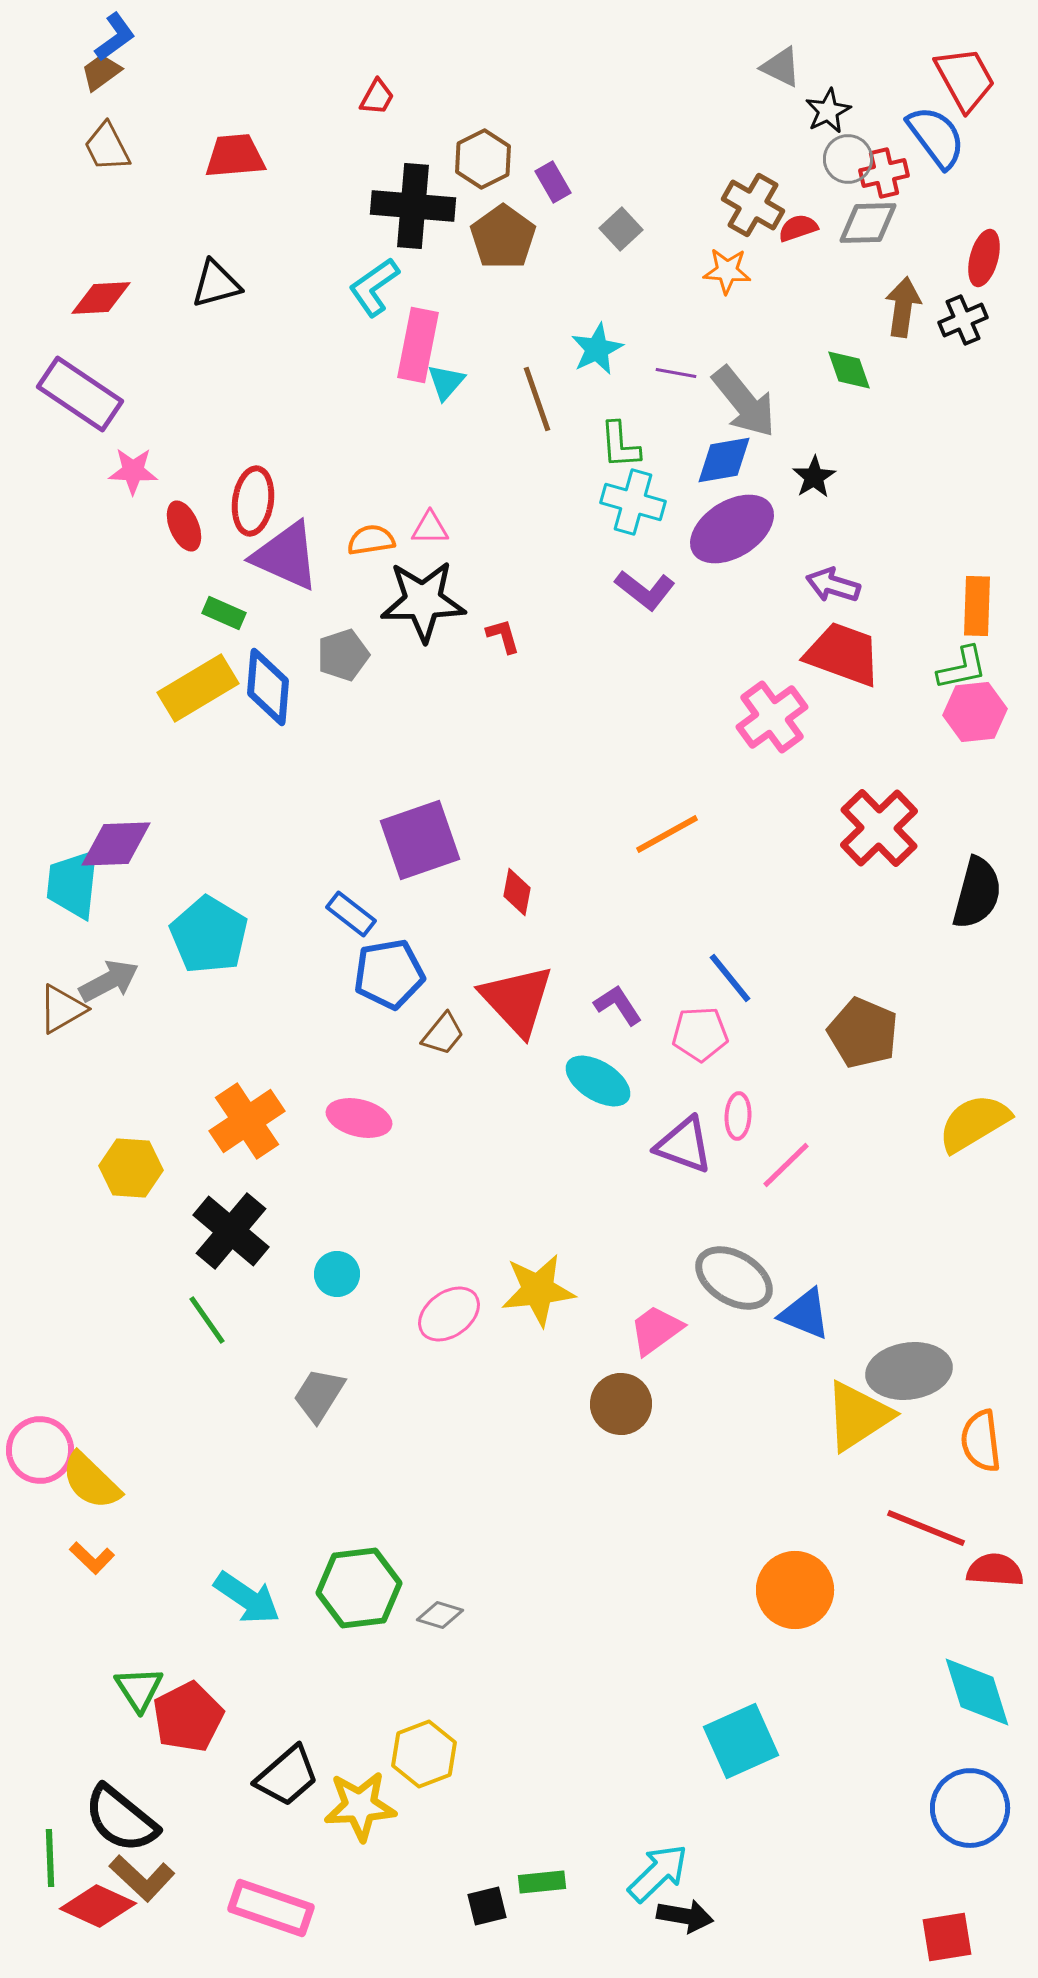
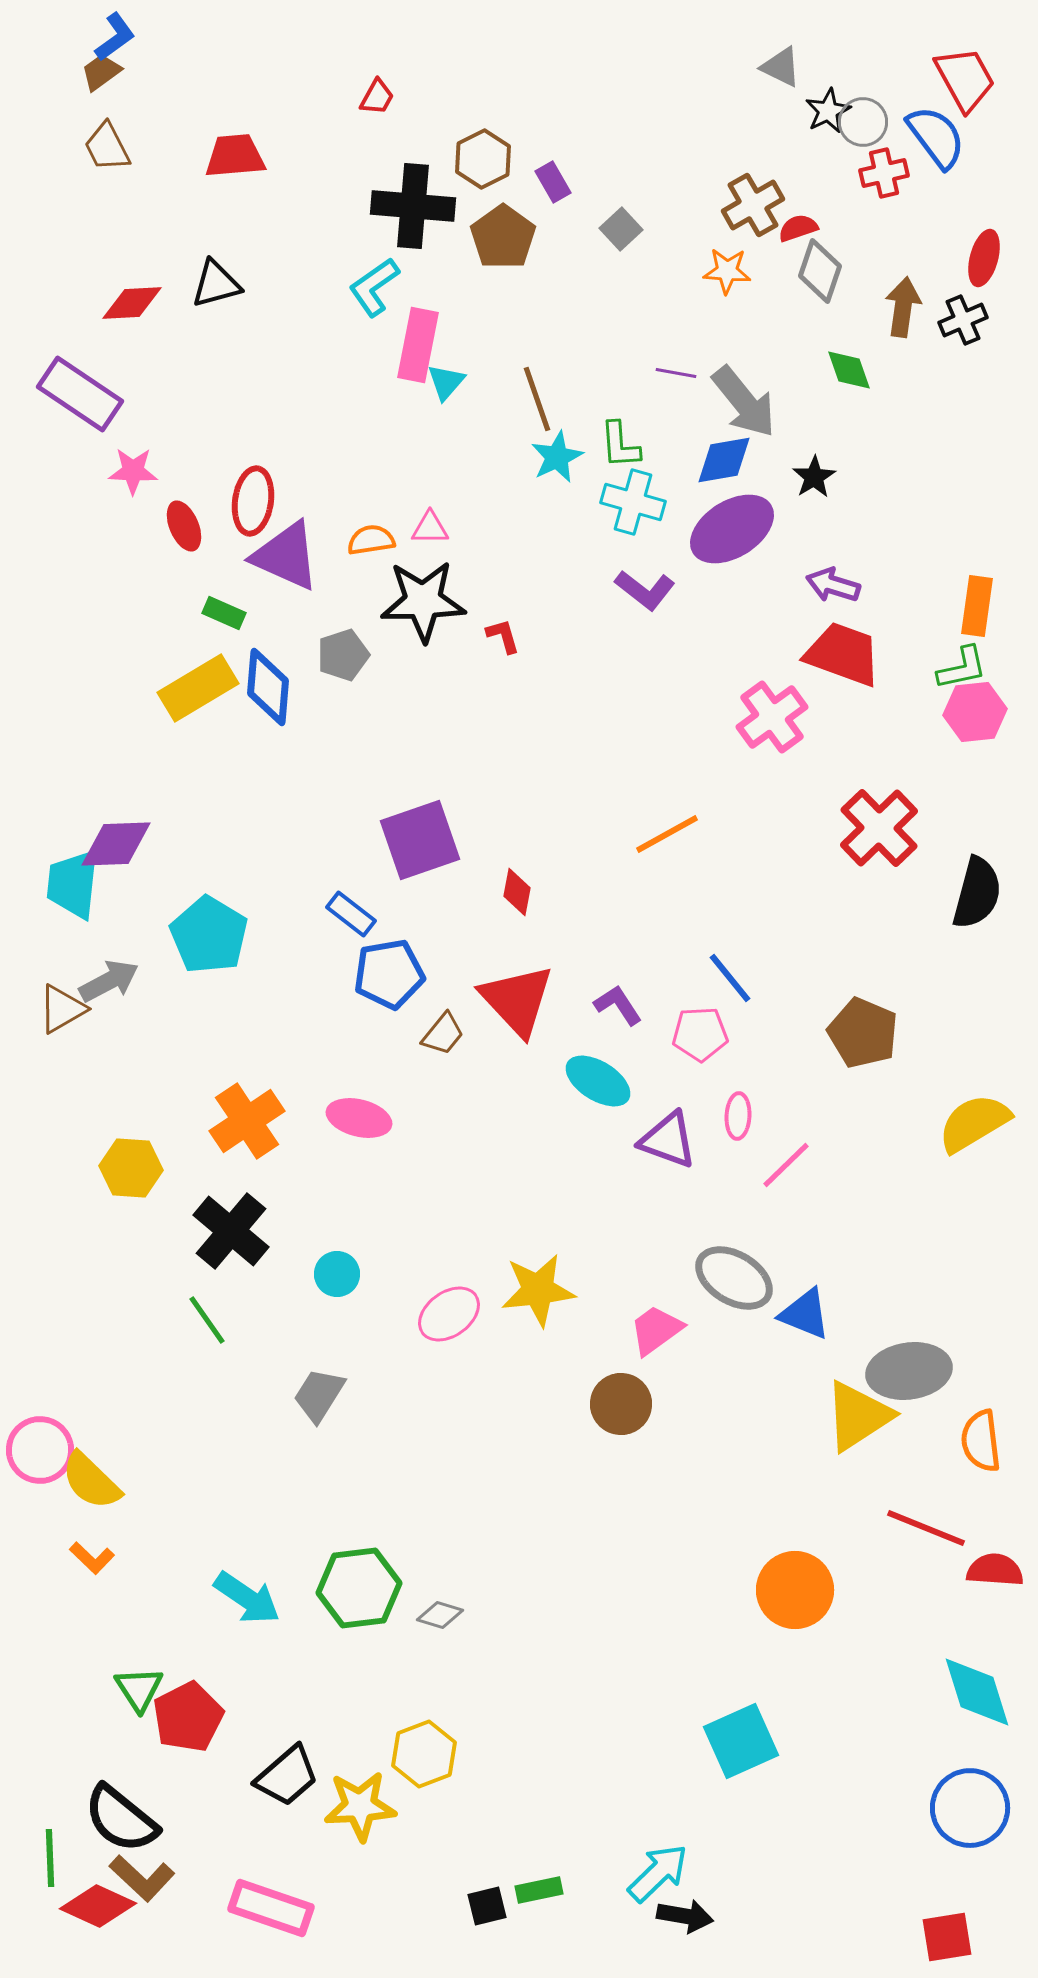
gray circle at (848, 159): moved 15 px right, 37 px up
brown cross at (753, 205): rotated 30 degrees clockwise
gray diamond at (868, 223): moved 48 px left, 48 px down; rotated 70 degrees counterclockwise
red diamond at (101, 298): moved 31 px right, 5 px down
cyan star at (597, 349): moved 40 px left, 108 px down
orange rectangle at (977, 606): rotated 6 degrees clockwise
purple triangle at (684, 1145): moved 16 px left, 5 px up
green rectangle at (542, 1882): moved 3 px left, 8 px down; rotated 6 degrees counterclockwise
